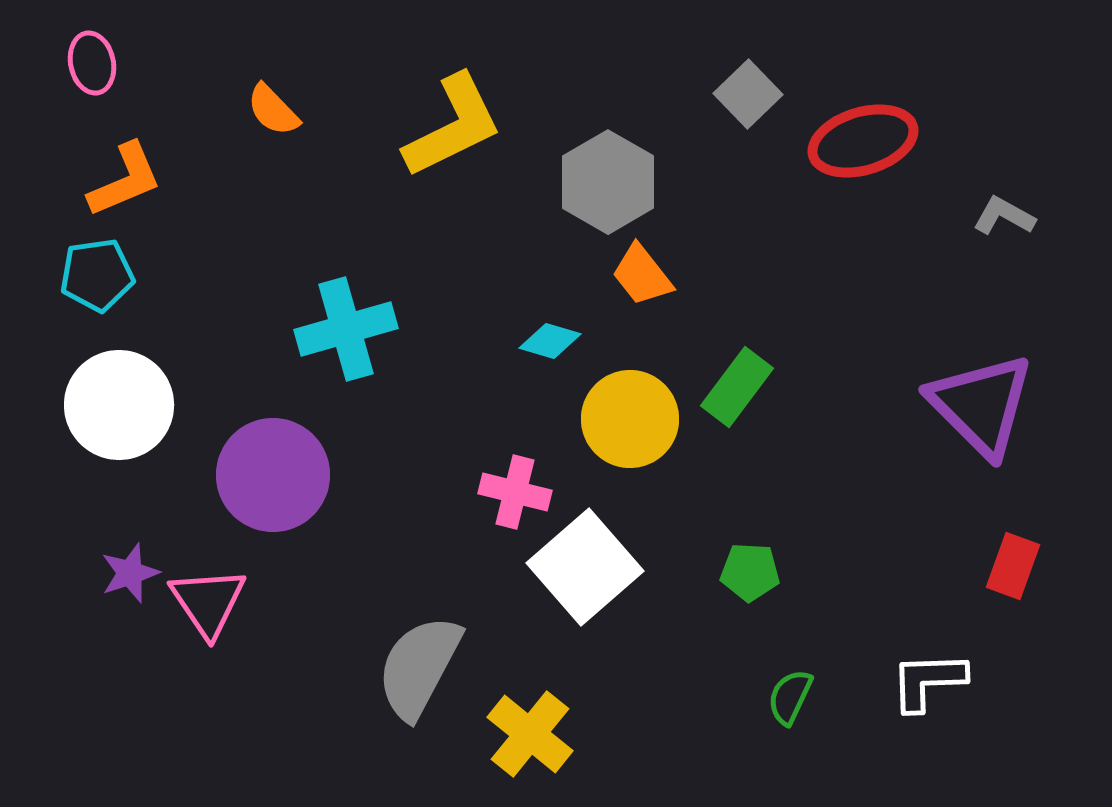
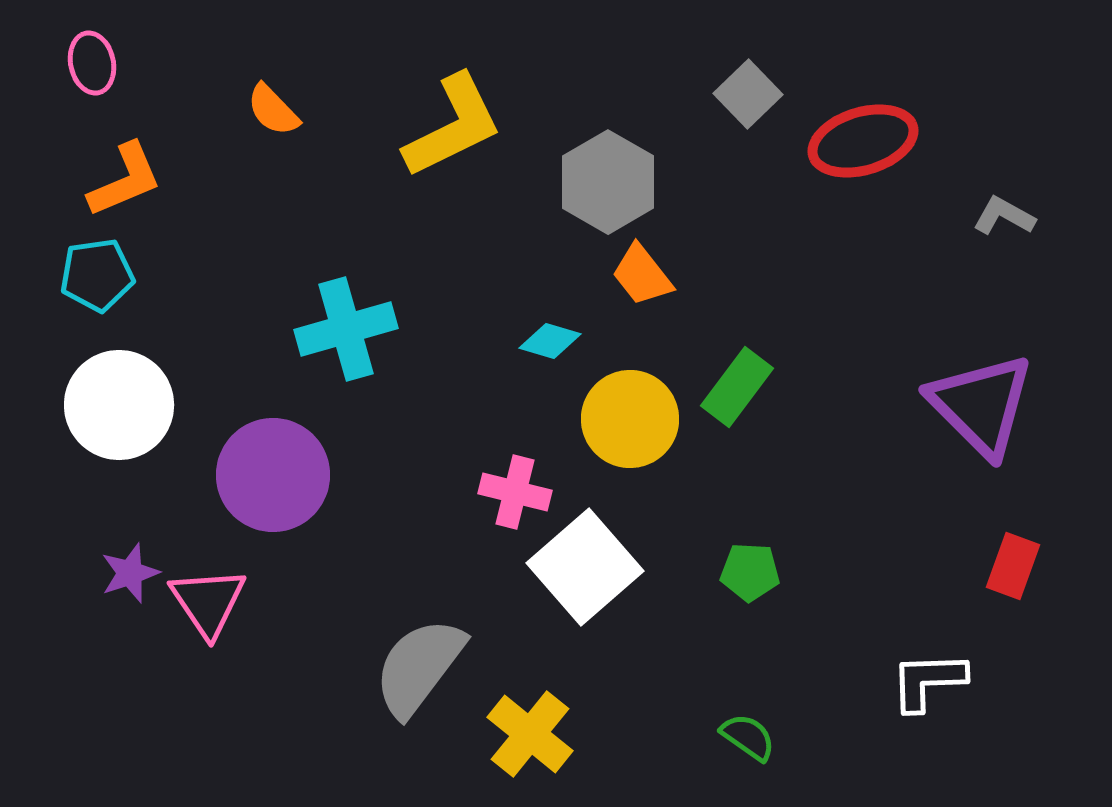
gray semicircle: rotated 9 degrees clockwise
green semicircle: moved 42 px left, 40 px down; rotated 100 degrees clockwise
